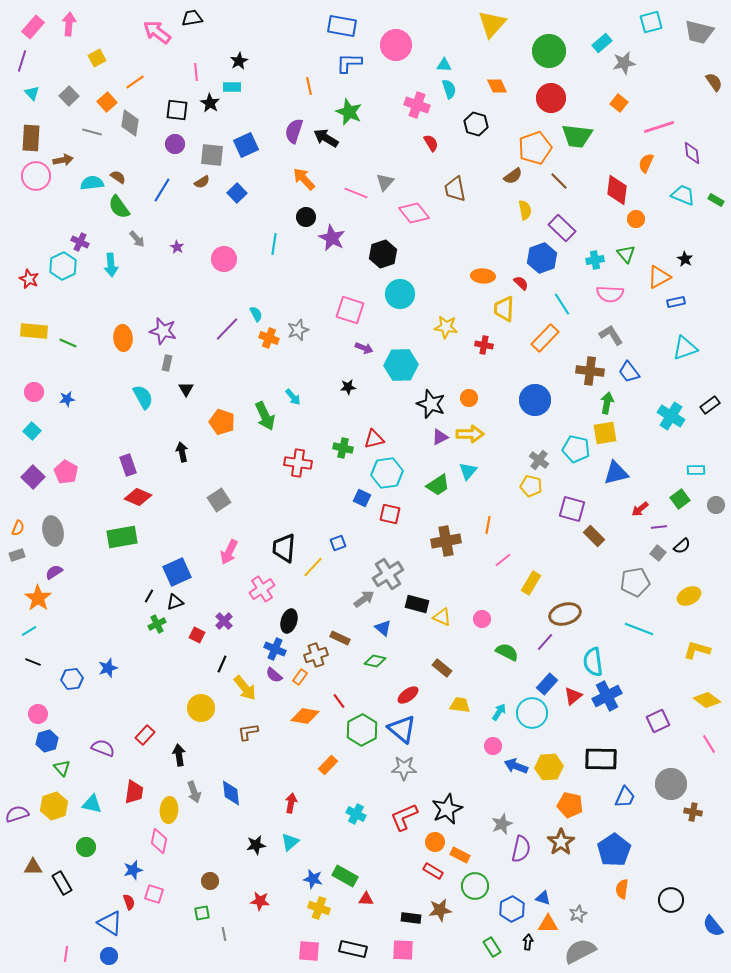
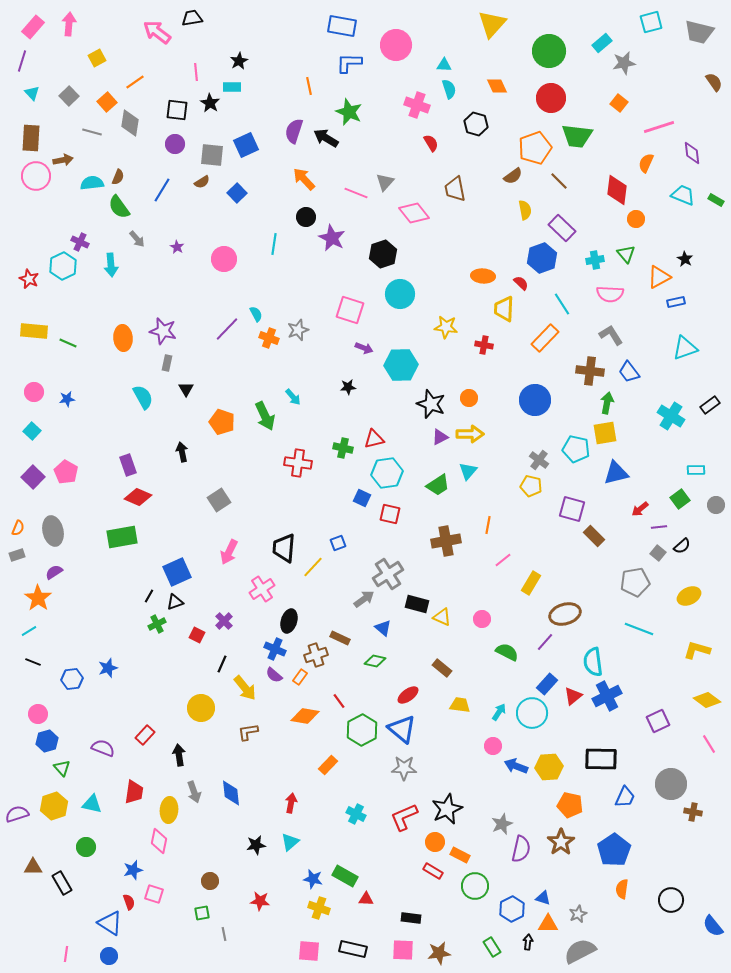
brown semicircle at (118, 177): rotated 77 degrees clockwise
brown star at (440, 910): moved 1 px left, 43 px down
